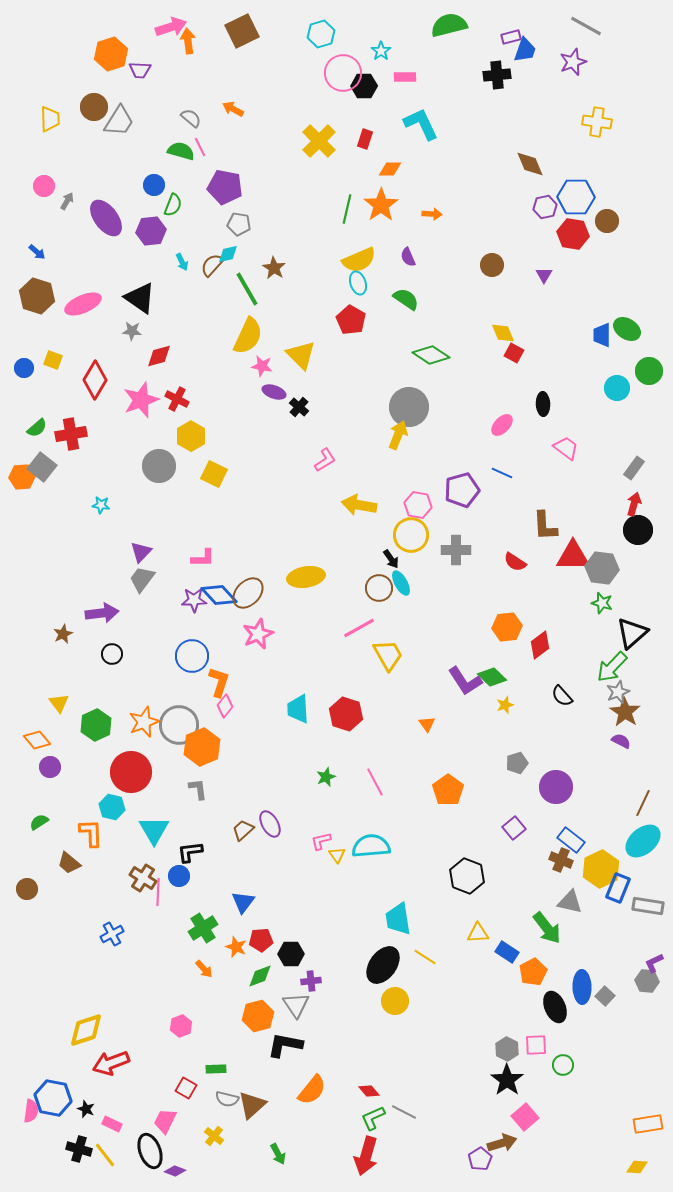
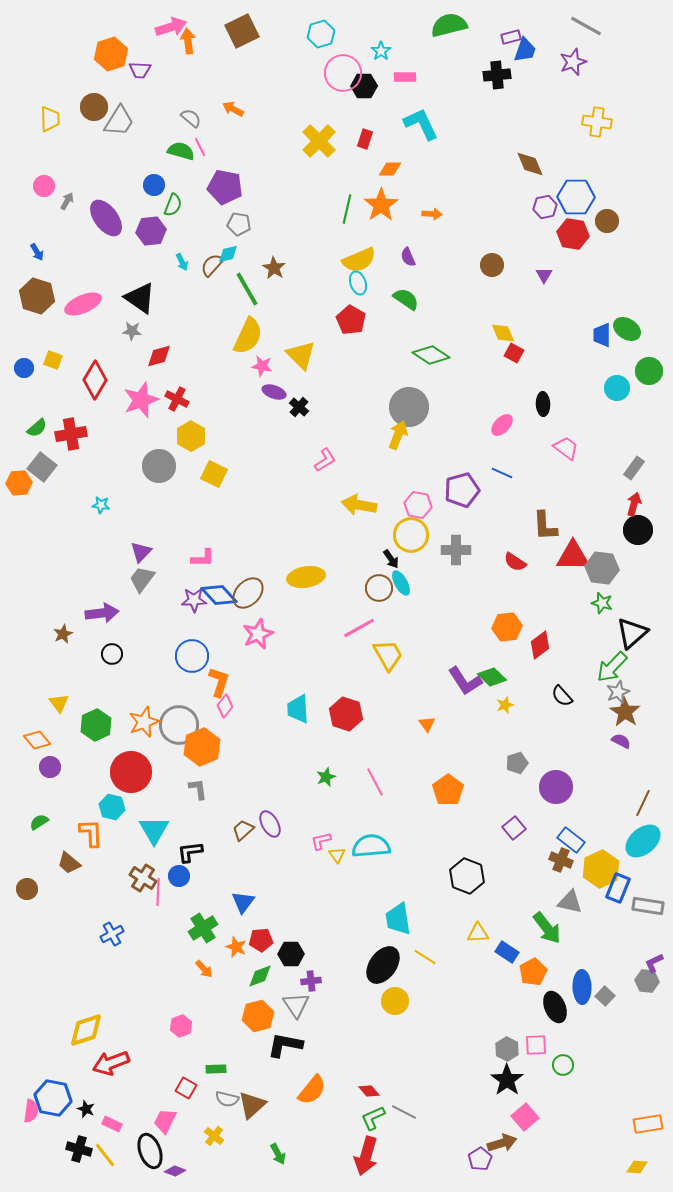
blue arrow at (37, 252): rotated 18 degrees clockwise
orange hexagon at (22, 477): moved 3 px left, 6 px down
